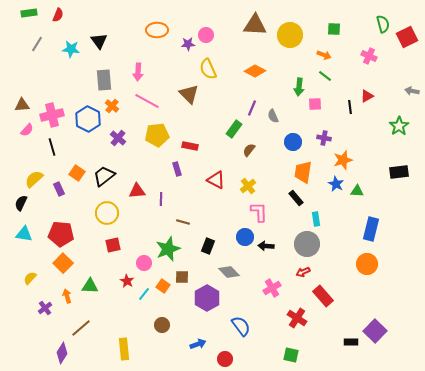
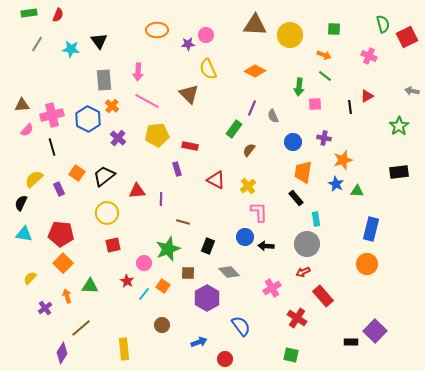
brown square at (182, 277): moved 6 px right, 4 px up
blue arrow at (198, 344): moved 1 px right, 2 px up
